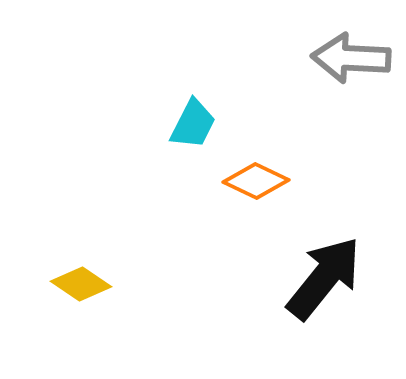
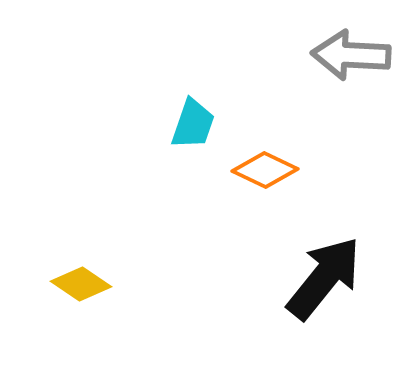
gray arrow: moved 3 px up
cyan trapezoid: rotated 8 degrees counterclockwise
orange diamond: moved 9 px right, 11 px up
